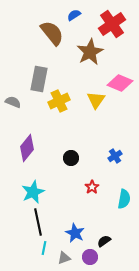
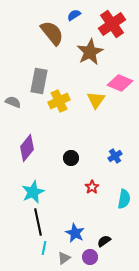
gray rectangle: moved 2 px down
gray triangle: rotated 16 degrees counterclockwise
